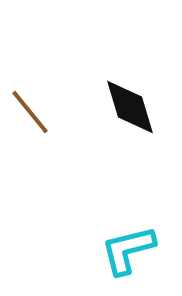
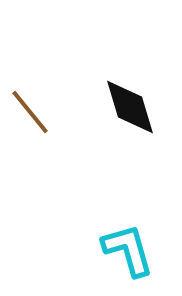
cyan L-shape: rotated 88 degrees clockwise
